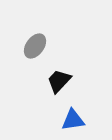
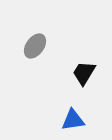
black trapezoid: moved 25 px right, 8 px up; rotated 12 degrees counterclockwise
